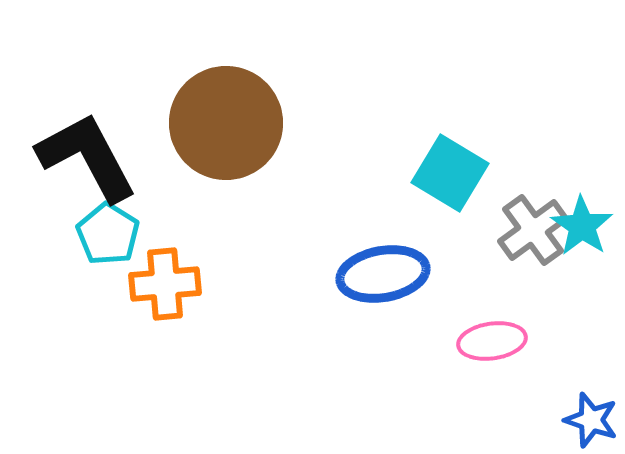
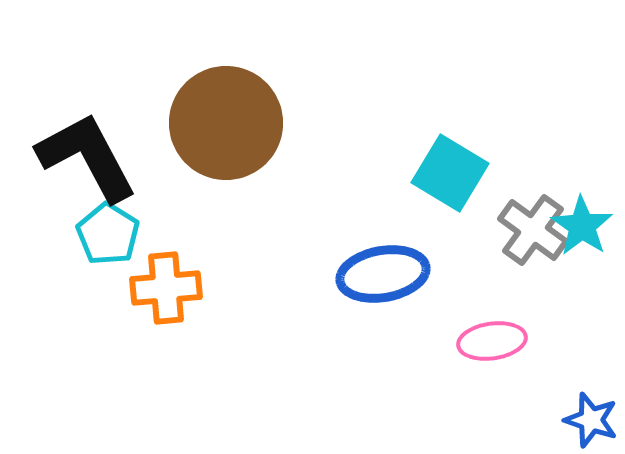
gray cross: rotated 18 degrees counterclockwise
orange cross: moved 1 px right, 4 px down
